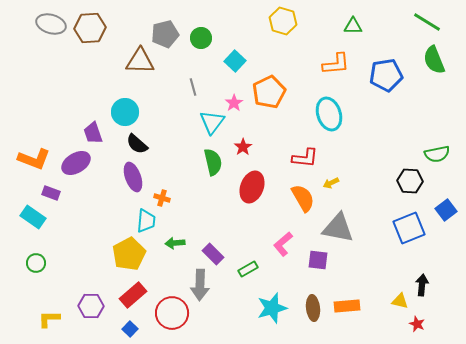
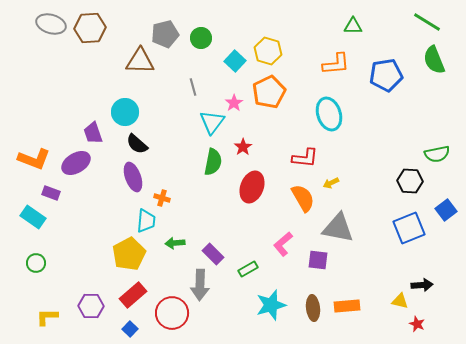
yellow hexagon at (283, 21): moved 15 px left, 30 px down
green semicircle at (213, 162): rotated 24 degrees clockwise
black arrow at (422, 285): rotated 80 degrees clockwise
cyan star at (272, 308): moved 1 px left, 3 px up
yellow L-shape at (49, 319): moved 2 px left, 2 px up
